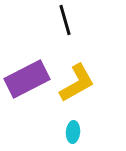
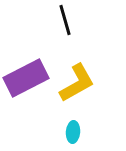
purple rectangle: moved 1 px left, 1 px up
